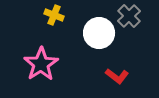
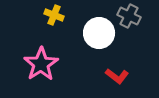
gray cross: rotated 20 degrees counterclockwise
